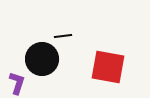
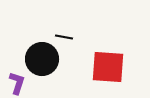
black line: moved 1 px right, 1 px down; rotated 18 degrees clockwise
red square: rotated 6 degrees counterclockwise
